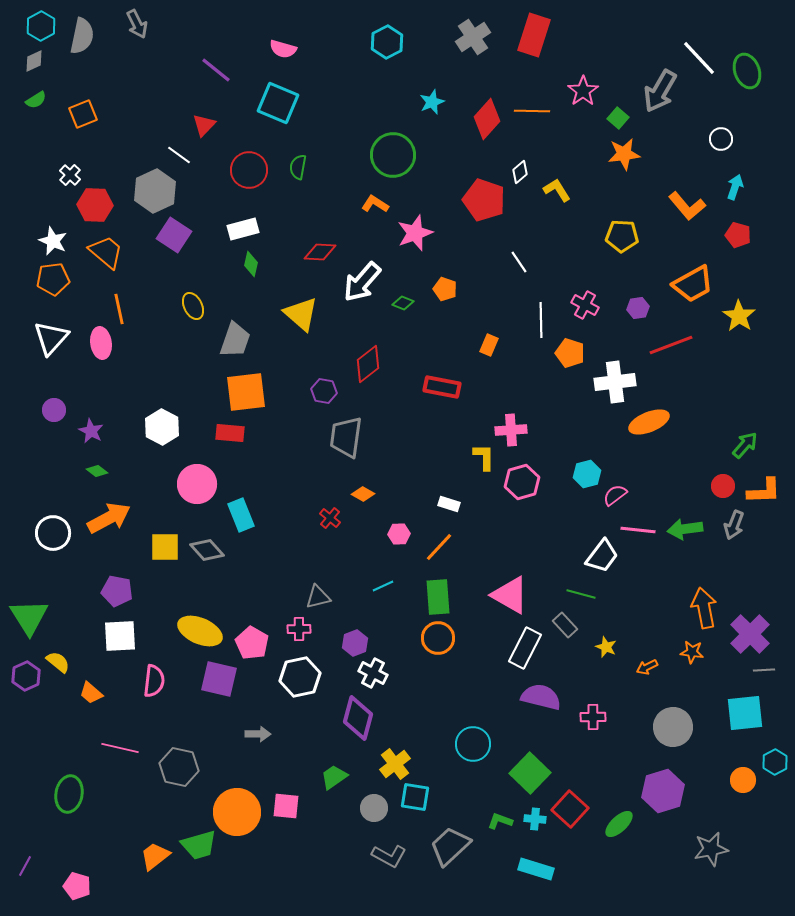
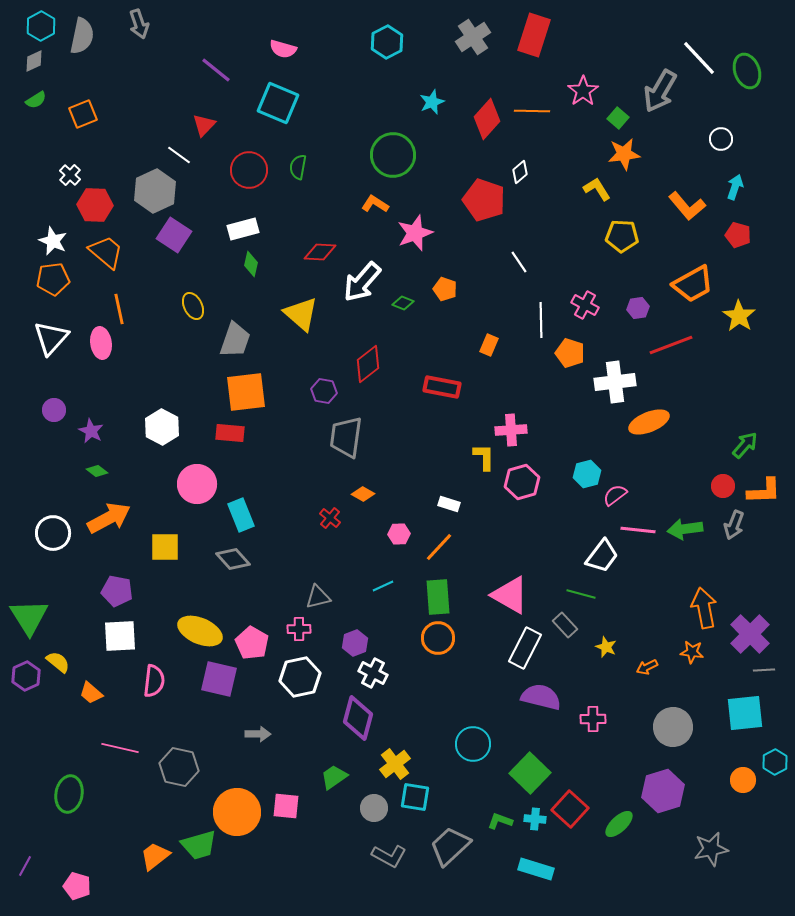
gray arrow at (137, 24): moved 2 px right; rotated 8 degrees clockwise
yellow L-shape at (557, 190): moved 40 px right, 1 px up
gray diamond at (207, 550): moved 26 px right, 9 px down
pink cross at (593, 717): moved 2 px down
